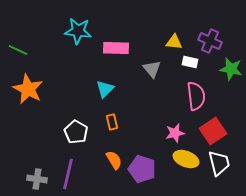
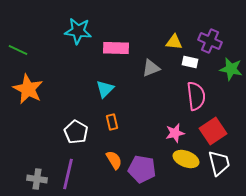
gray triangle: moved 1 px left, 1 px up; rotated 48 degrees clockwise
purple pentagon: rotated 8 degrees counterclockwise
